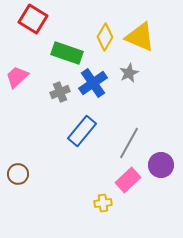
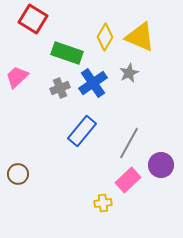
gray cross: moved 4 px up
